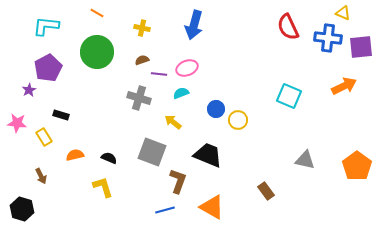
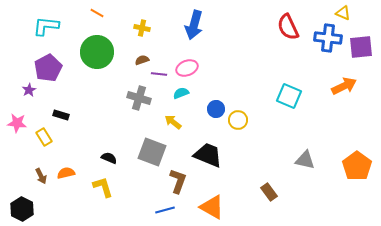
orange semicircle: moved 9 px left, 18 px down
brown rectangle: moved 3 px right, 1 px down
black hexagon: rotated 10 degrees clockwise
